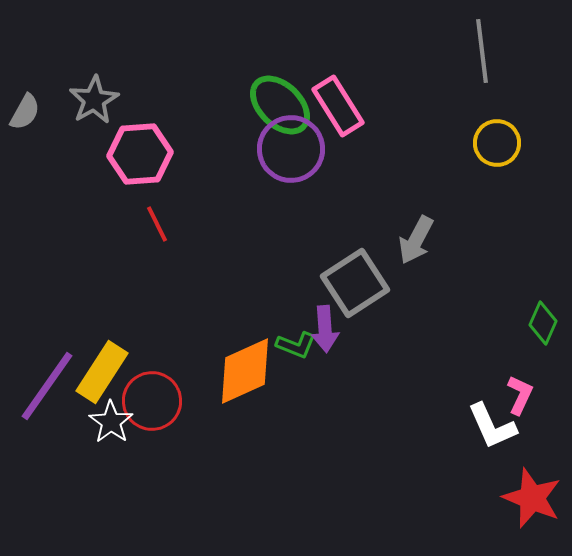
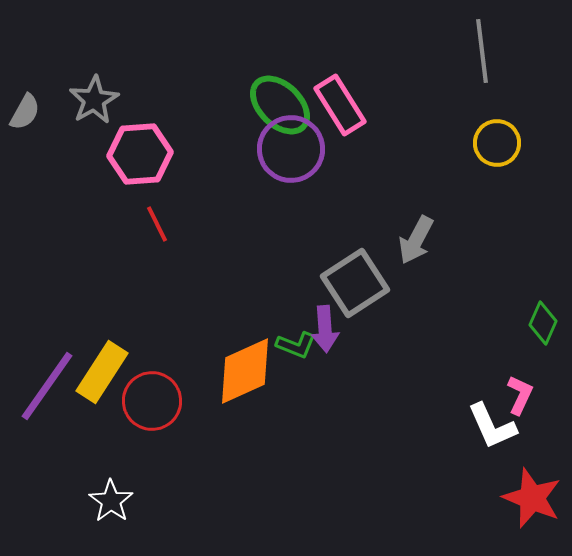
pink rectangle: moved 2 px right, 1 px up
white star: moved 79 px down
